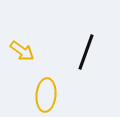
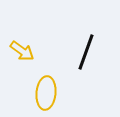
yellow ellipse: moved 2 px up
